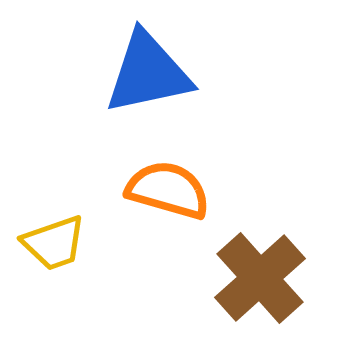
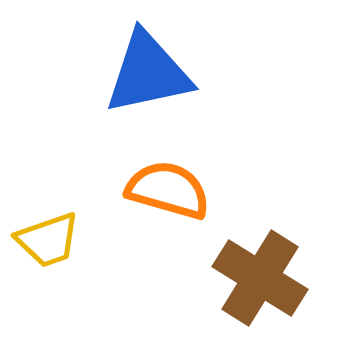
yellow trapezoid: moved 6 px left, 3 px up
brown cross: rotated 16 degrees counterclockwise
